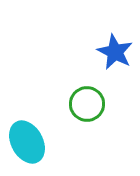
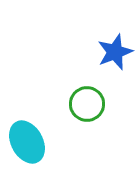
blue star: rotated 24 degrees clockwise
